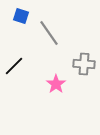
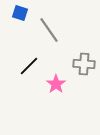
blue square: moved 1 px left, 3 px up
gray line: moved 3 px up
black line: moved 15 px right
